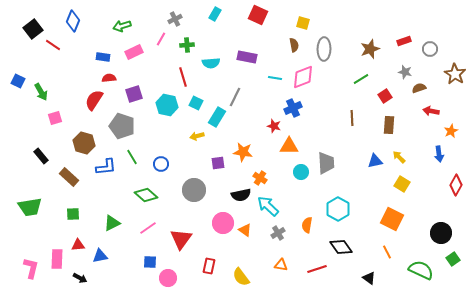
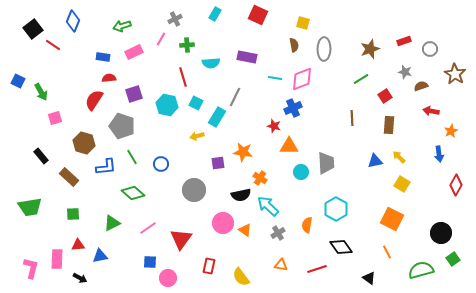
pink diamond at (303, 77): moved 1 px left, 2 px down
brown semicircle at (419, 88): moved 2 px right, 2 px up
green diamond at (146, 195): moved 13 px left, 2 px up
cyan hexagon at (338, 209): moved 2 px left
green semicircle at (421, 270): rotated 40 degrees counterclockwise
